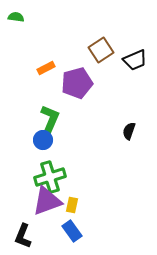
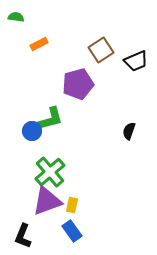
black trapezoid: moved 1 px right, 1 px down
orange rectangle: moved 7 px left, 24 px up
purple pentagon: moved 1 px right, 1 px down
green L-shape: rotated 52 degrees clockwise
blue circle: moved 11 px left, 9 px up
green cross: moved 5 px up; rotated 24 degrees counterclockwise
